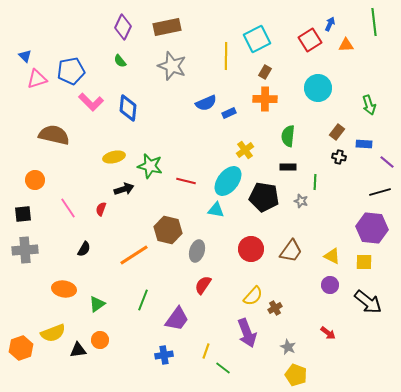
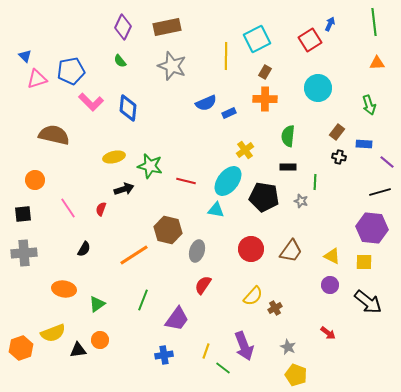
orange triangle at (346, 45): moved 31 px right, 18 px down
gray cross at (25, 250): moved 1 px left, 3 px down
purple arrow at (247, 333): moved 3 px left, 13 px down
